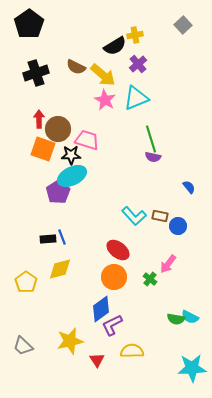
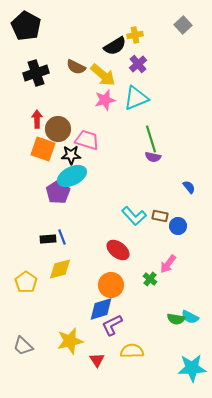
black pentagon: moved 3 px left, 2 px down; rotated 8 degrees counterclockwise
pink star: rotated 30 degrees clockwise
red arrow: moved 2 px left
orange circle: moved 3 px left, 8 px down
blue diamond: rotated 20 degrees clockwise
